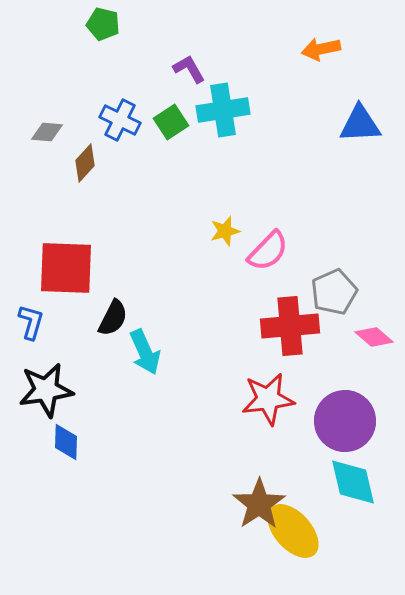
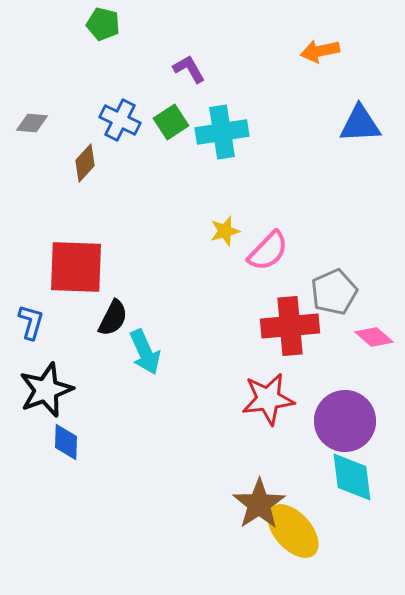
orange arrow: moved 1 px left, 2 px down
cyan cross: moved 1 px left, 22 px down
gray diamond: moved 15 px left, 9 px up
red square: moved 10 px right, 1 px up
black star: rotated 12 degrees counterclockwise
cyan diamond: moved 1 px left, 5 px up; rotated 6 degrees clockwise
